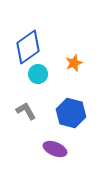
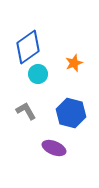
purple ellipse: moved 1 px left, 1 px up
